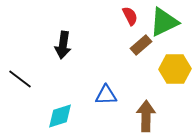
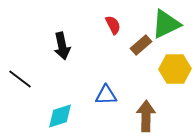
red semicircle: moved 17 px left, 9 px down
green triangle: moved 2 px right, 2 px down
black arrow: moved 1 px left, 1 px down; rotated 20 degrees counterclockwise
